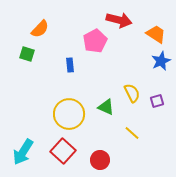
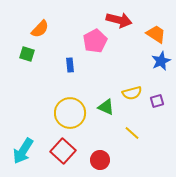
yellow semicircle: rotated 102 degrees clockwise
yellow circle: moved 1 px right, 1 px up
cyan arrow: moved 1 px up
